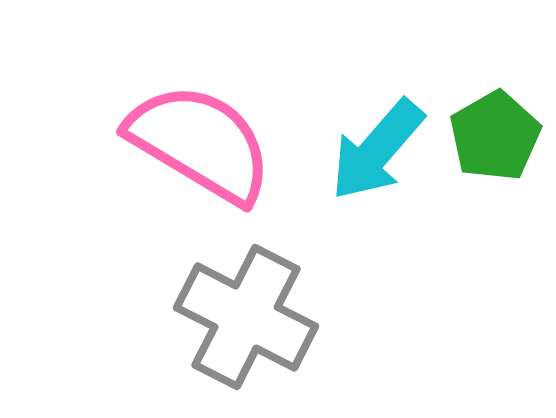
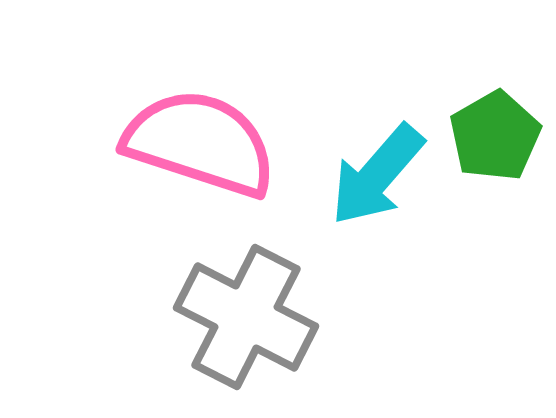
pink semicircle: rotated 13 degrees counterclockwise
cyan arrow: moved 25 px down
